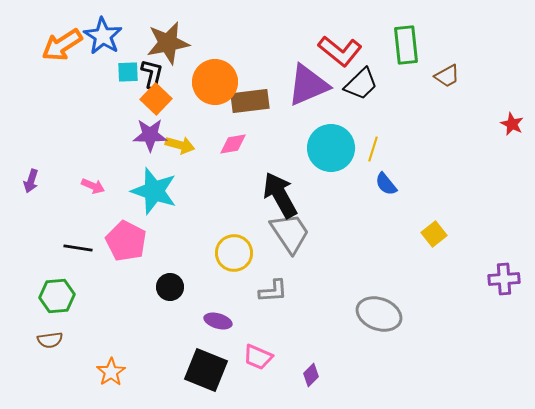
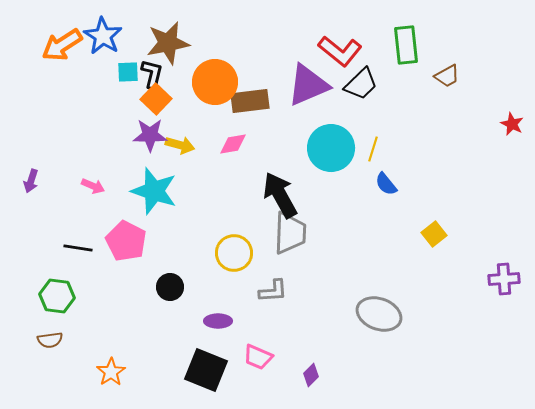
gray trapezoid: rotated 36 degrees clockwise
green hexagon: rotated 12 degrees clockwise
purple ellipse: rotated 16 degrees counterclockwise
